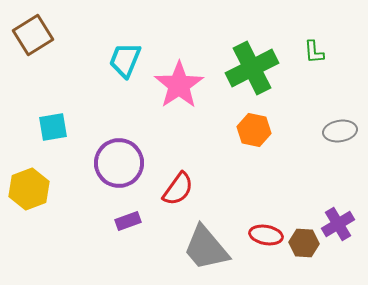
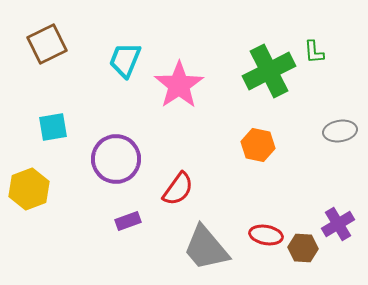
brown square: moved 14 px right, 9 px down; rotated 6 degrees clockwise
green cross: moved 17 px right, 3 px down
orange hexagon: moved 4 px right, 15 px down
purple circle: moved 3 px left, 4 px up
brown hexagon: moved 1 px left, 5 px down
